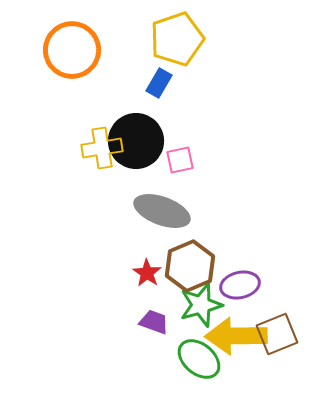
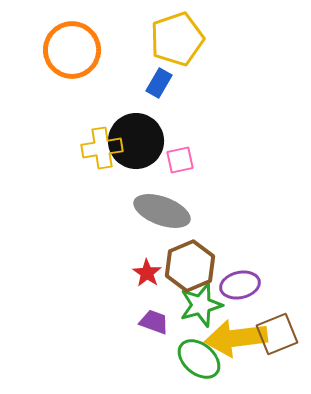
yellow arrow: moved 2 px down; rotated 6 degrees counterclockwise
